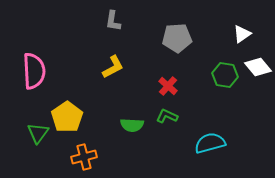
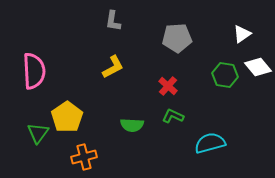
green L-shape: moved 6 px right
